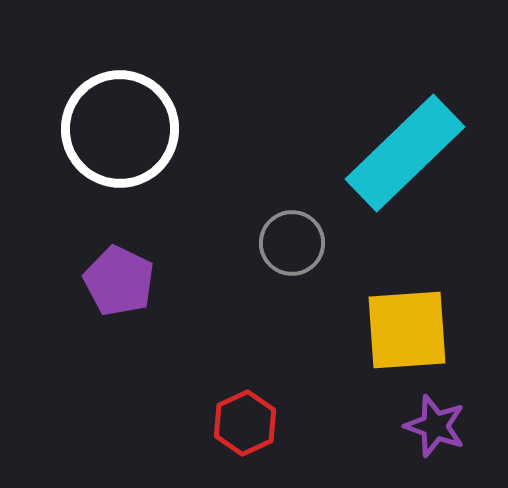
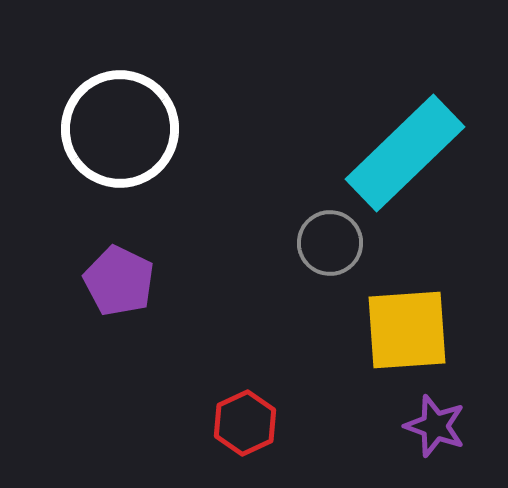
gray circle: moved 38 px right
